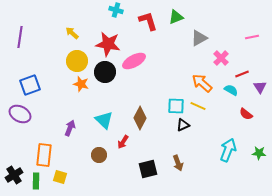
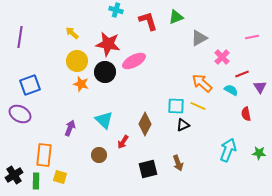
pink cross: moved 1 px right, 1 px up
red semicircle: rotated 40 degrees clockwise
brown diamond: moved 5 px right, 6 px down
